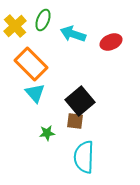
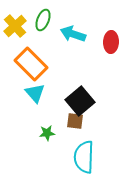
red ellipse: rotated 65 degrees counterclockwise
